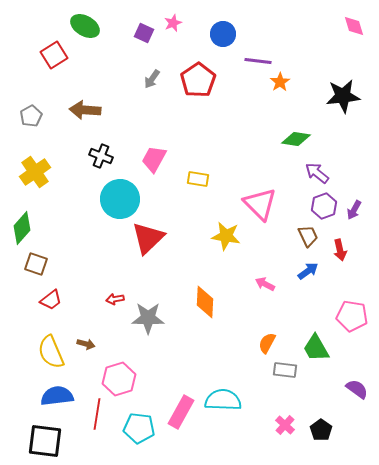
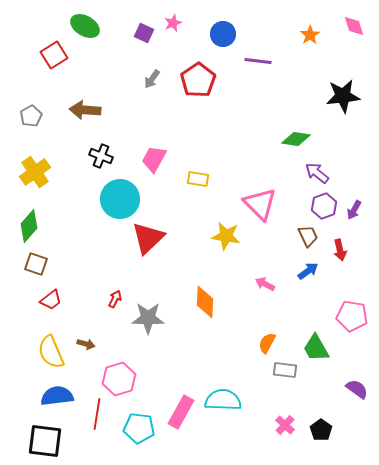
orange star at (280, 82): moved 30 px right, 47 px up
green diamond at (22, 228): moved 7 px right, 2 px up
red arrow at (115, 299): rotated 126 degrees clockwise
